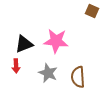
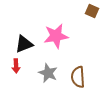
pink star: moved 5 px up; rotated 15 degrees counterclockwise
